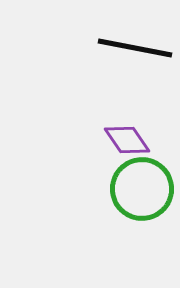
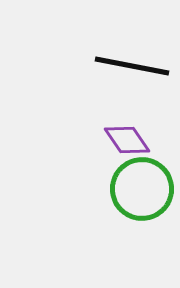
black line: moved 3 px left, 18 px down
